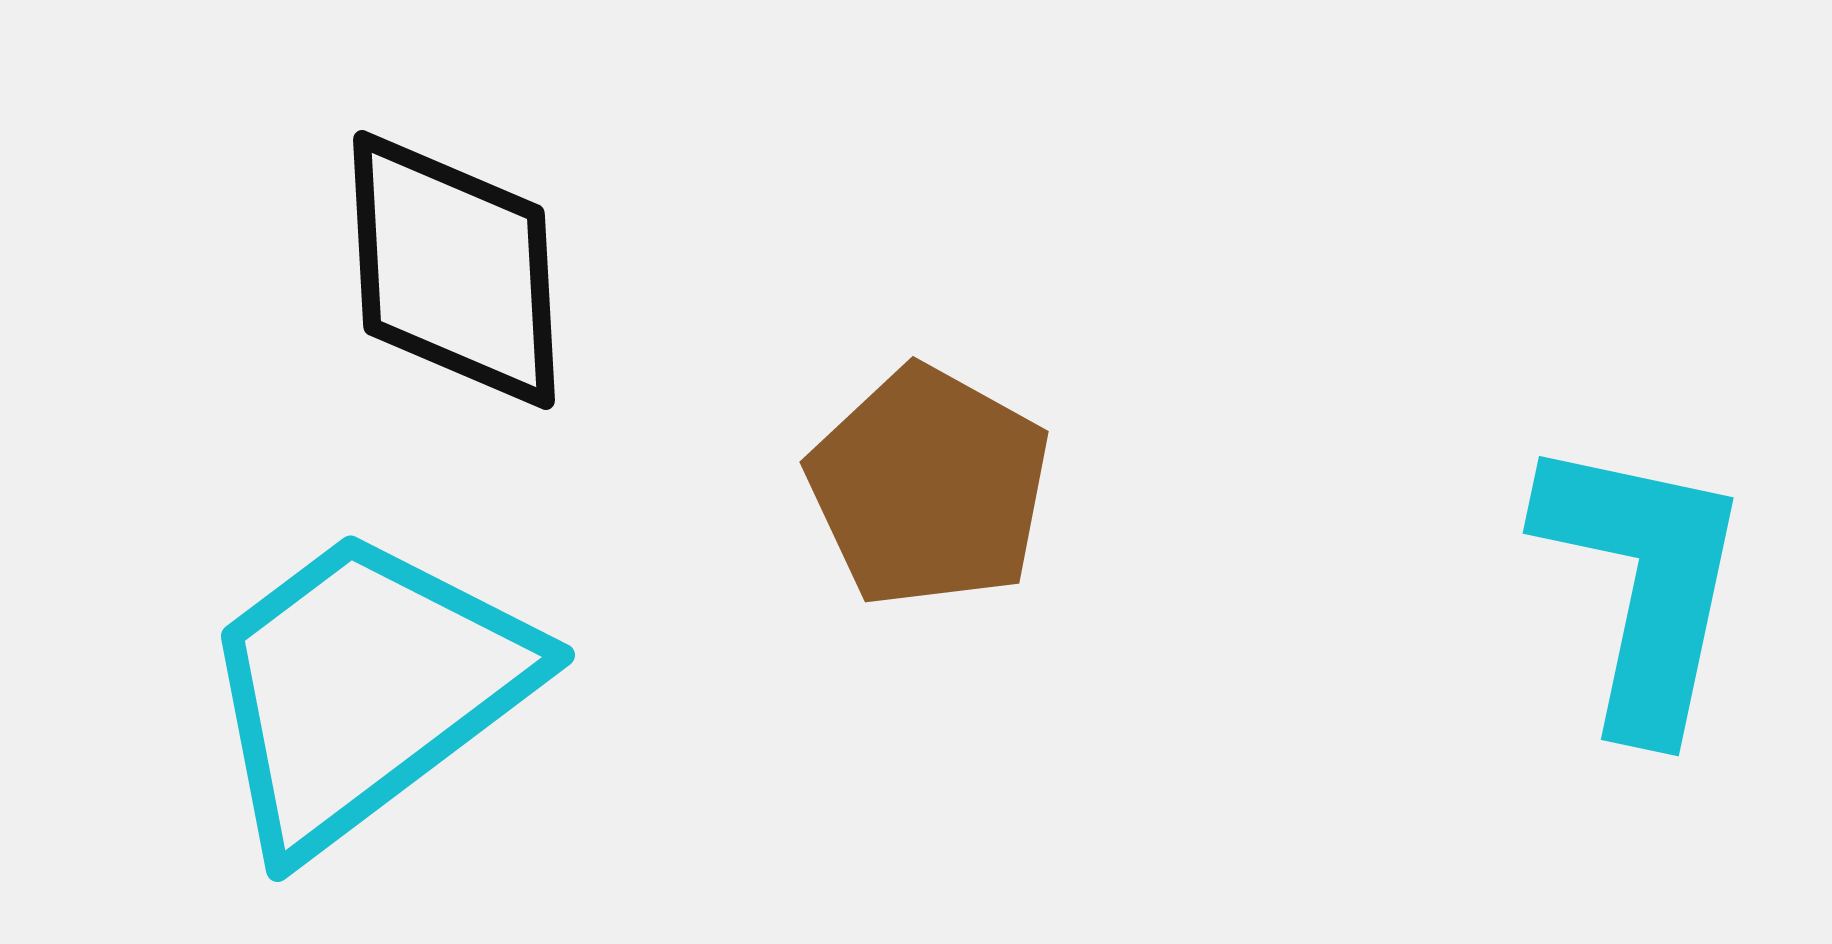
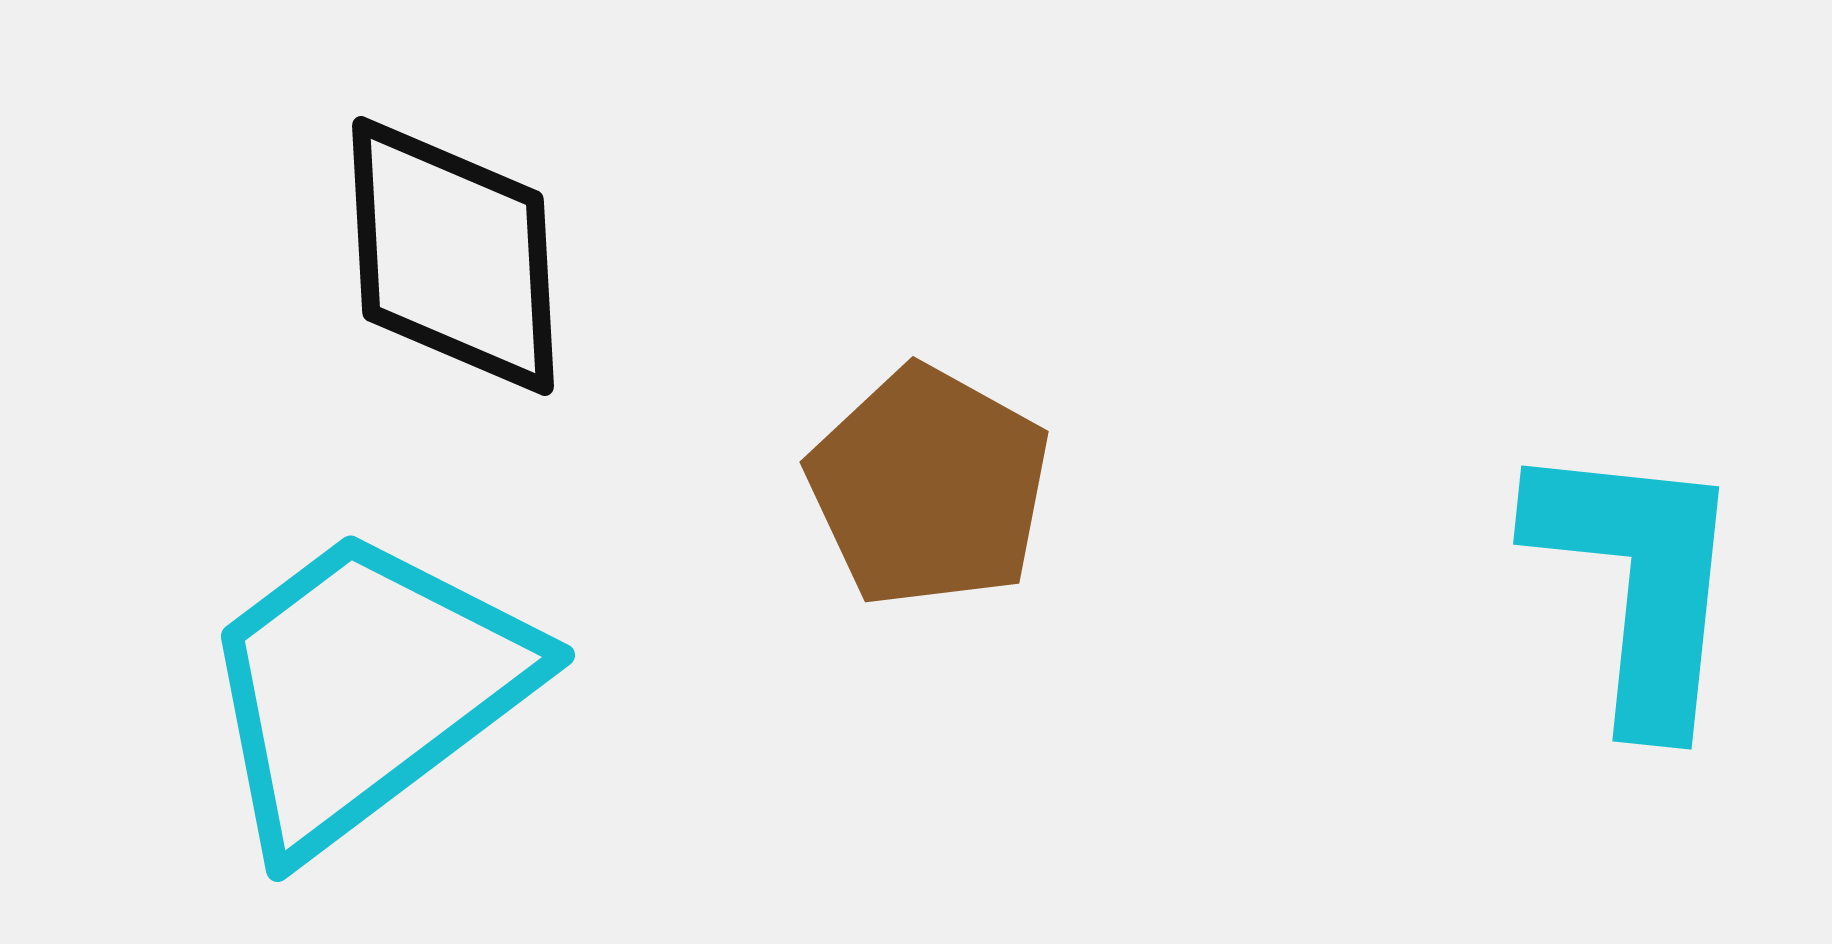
black diamond: moved 1 px left, 14 px up
cyan L-shape: moved 5 px left, 2 px up; rotated 6 degrees counterclockwise
